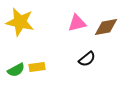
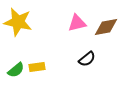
yellow star: moved 2 px left
green semicircle: rotated 12 degrees counterclockwise
